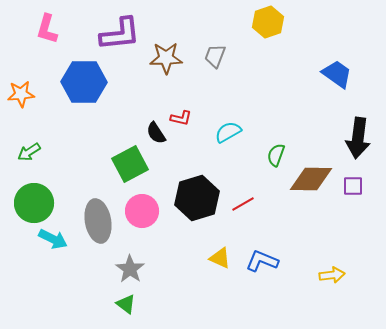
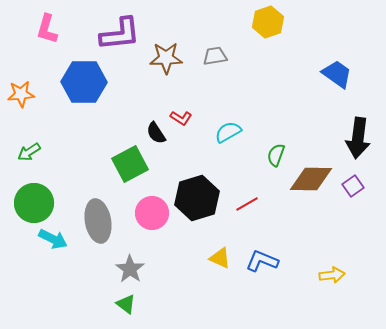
gray trapezoid: rotated 60 degrees clockwise
red L-shape: rotated 20 degrees clockwise
purple square: rotated 35 degrees counterclockwise
red line: moved 4 px right
pink circle: moved 10 px right, 2 px down
